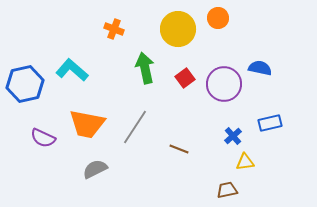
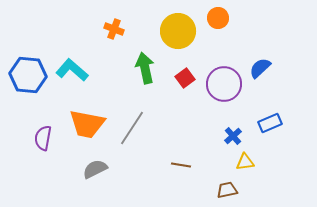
yellow circle: moved 2 px down
blue semicircle: rotated 55 degrees counterclockwise
blue hexagon: moved 3 px right, 9 px up; rotated 18 degrees clockwise
blue rectangle: rotated 10 degrees counterclockwise
gray line: moved 3 px left, 1 px down
purple semicircle: rotated 75 degrees clockwise
brown line: moved 2 px right, 16 px down; rotated 12 degrees counterclockwise
